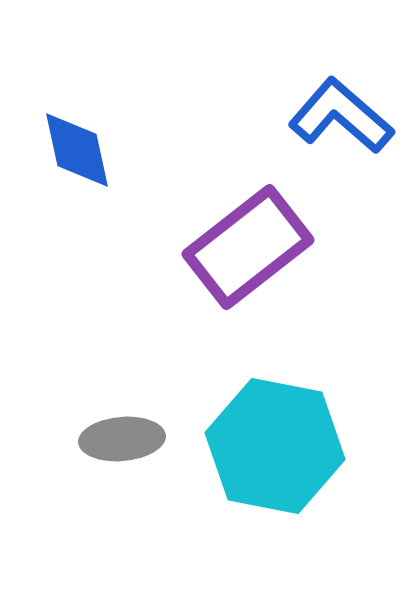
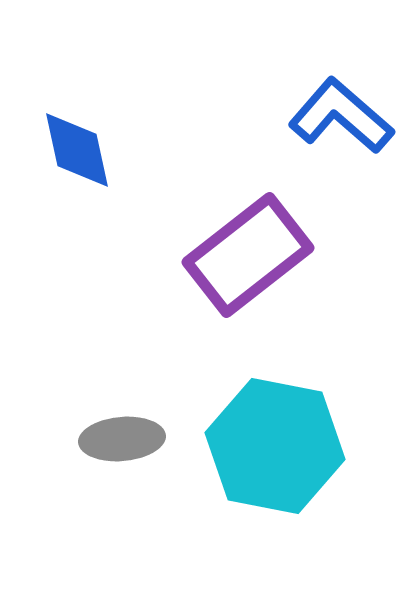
purple rectangle: moved 8 px down
